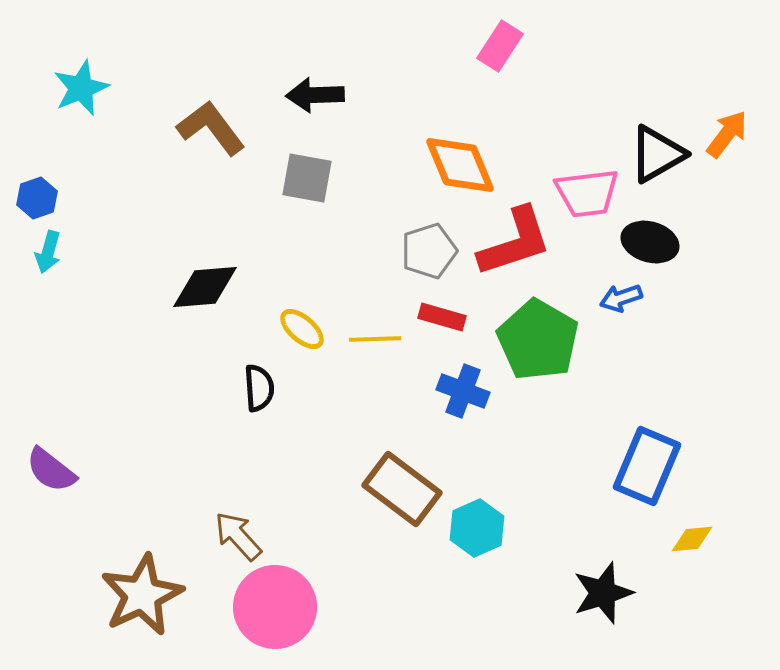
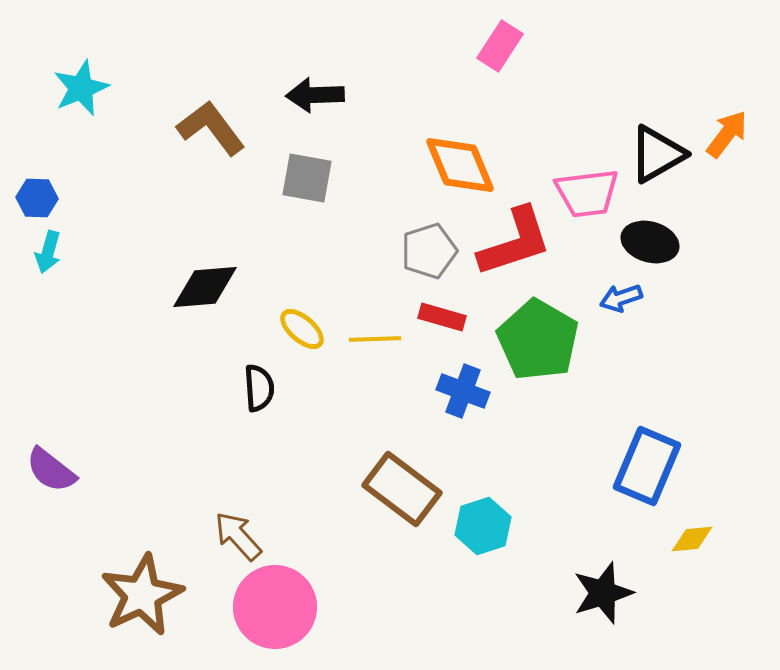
blue hexagon: rotated 21 degrees clockwise
cyan hexagon: moved 6 px right, 2 px up; rotated 6 degrees clockwise
